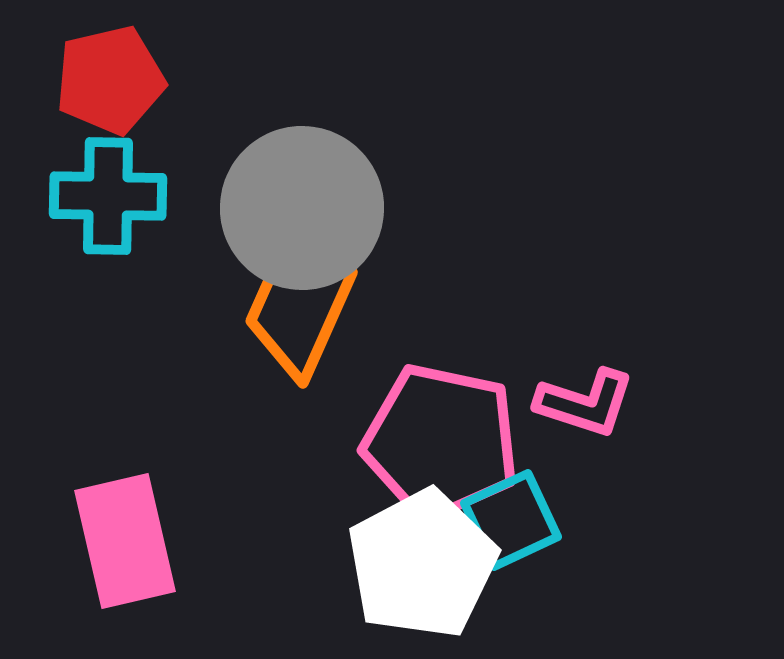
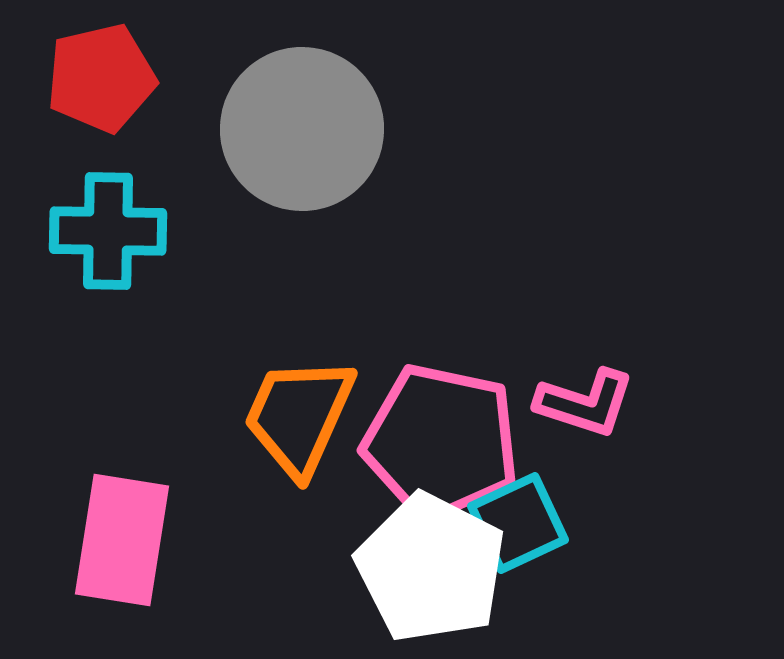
red pentagon: moved 9 px left, 2 px up
cyan cross: moved 35 px down
gray circle: moved 79 px up
orange trapezoid: moved 101 px down
cyan square: moved 7 px right, 3 px down
pink rectangle: moved 3 px left, 1 px up; rotated 22 degrees clockwise
white pentagon: moved 9 px right, 4 px down; rotated 17 degrees counterclockwise
